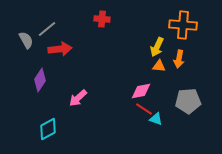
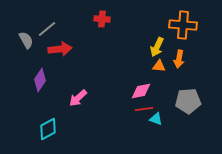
red line: rotated 42 degrees counterclockwise
